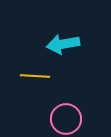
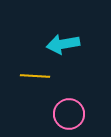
pink circle: moved 3 px right, 5 px up
